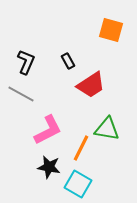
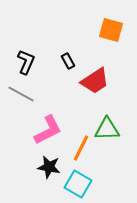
red trapezoid: moved 4 px right, 4 px up
green triangle: rotated 12 degrees counterclockwise
